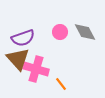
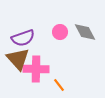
pink cross: rotated 15 degrees counterclockwise
orange line: moved 2 px left, 1 px down
